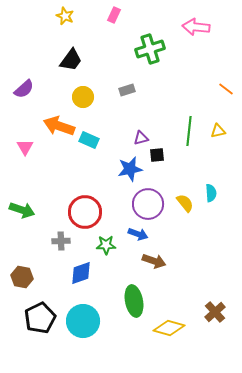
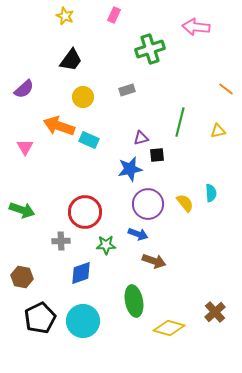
green line: moved 9 px left, 9 px up; rotated 8 degrees clockwise
